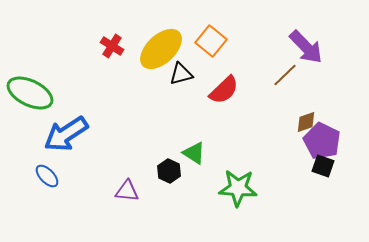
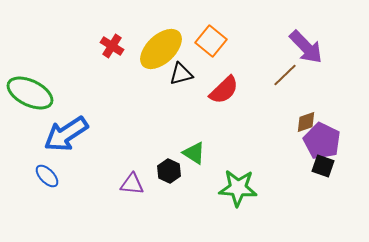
purple triangle: moved 5 px right, 7 px up
